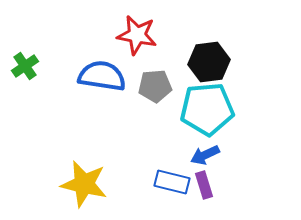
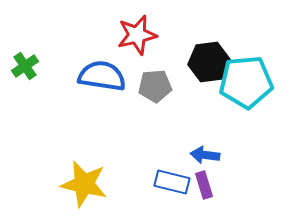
red star: rotated 24 degrees counterclockwise
cyan pentagon: moved 39 px right, 27 px up
blue arrow: rotated 32 degrees clockwise
